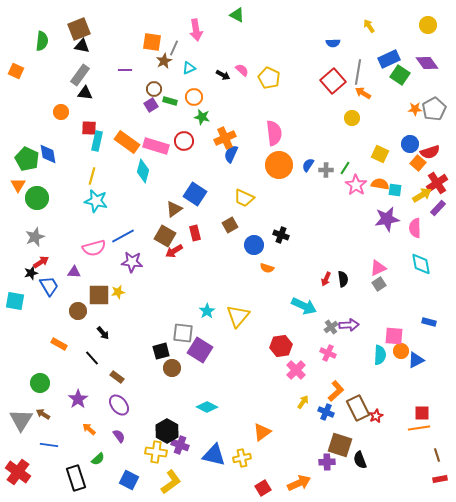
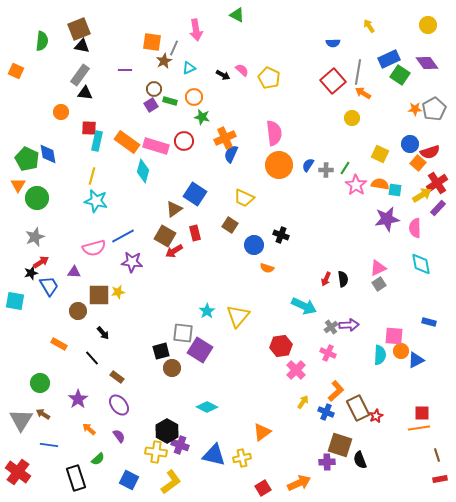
brown square at (230, 225): rotated 28 degrees counterclockwise
